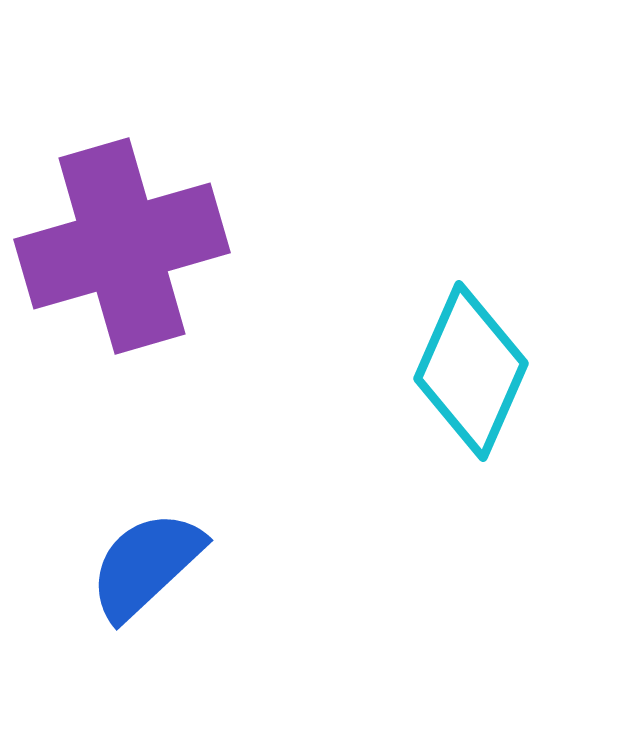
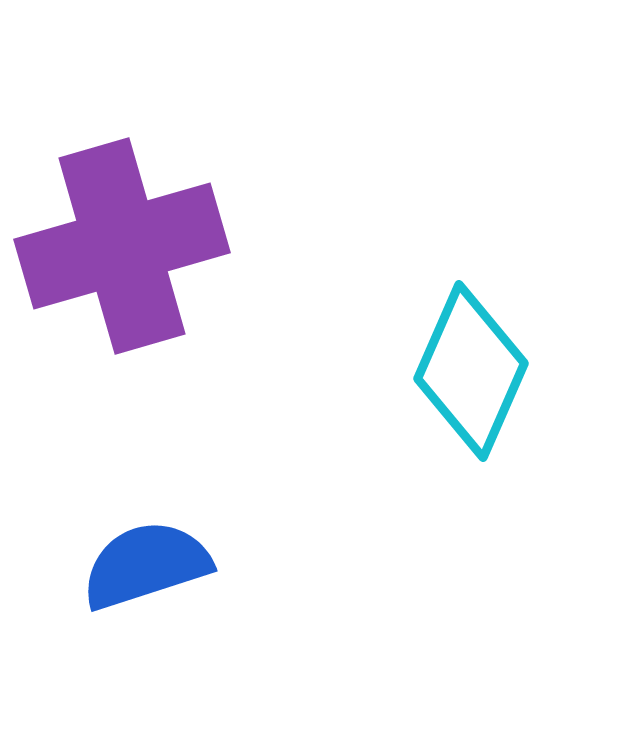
blue semicircle: rotated 25 degrees clockwise
